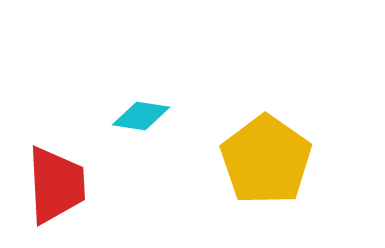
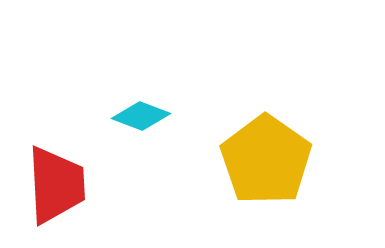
cyan diamond: rotated 12 degrees clockwise
